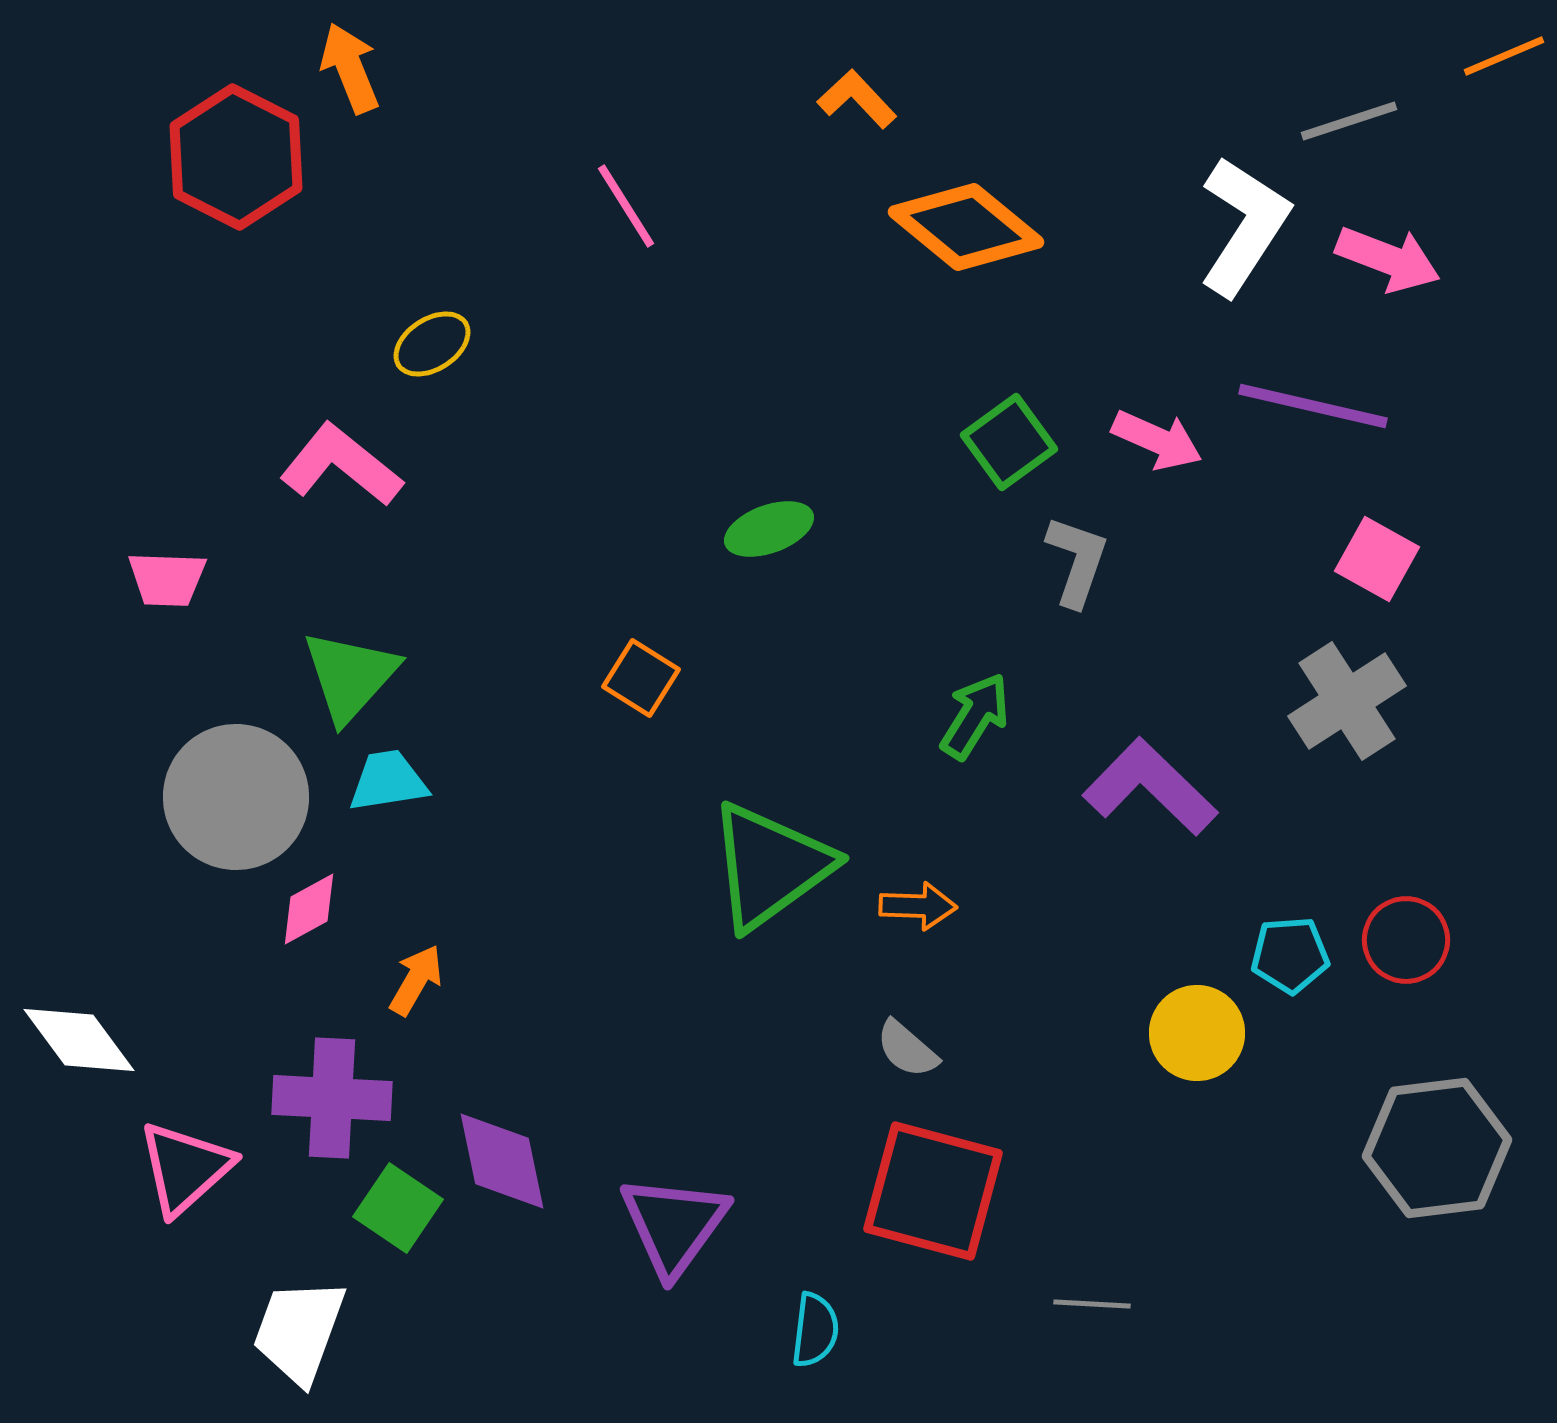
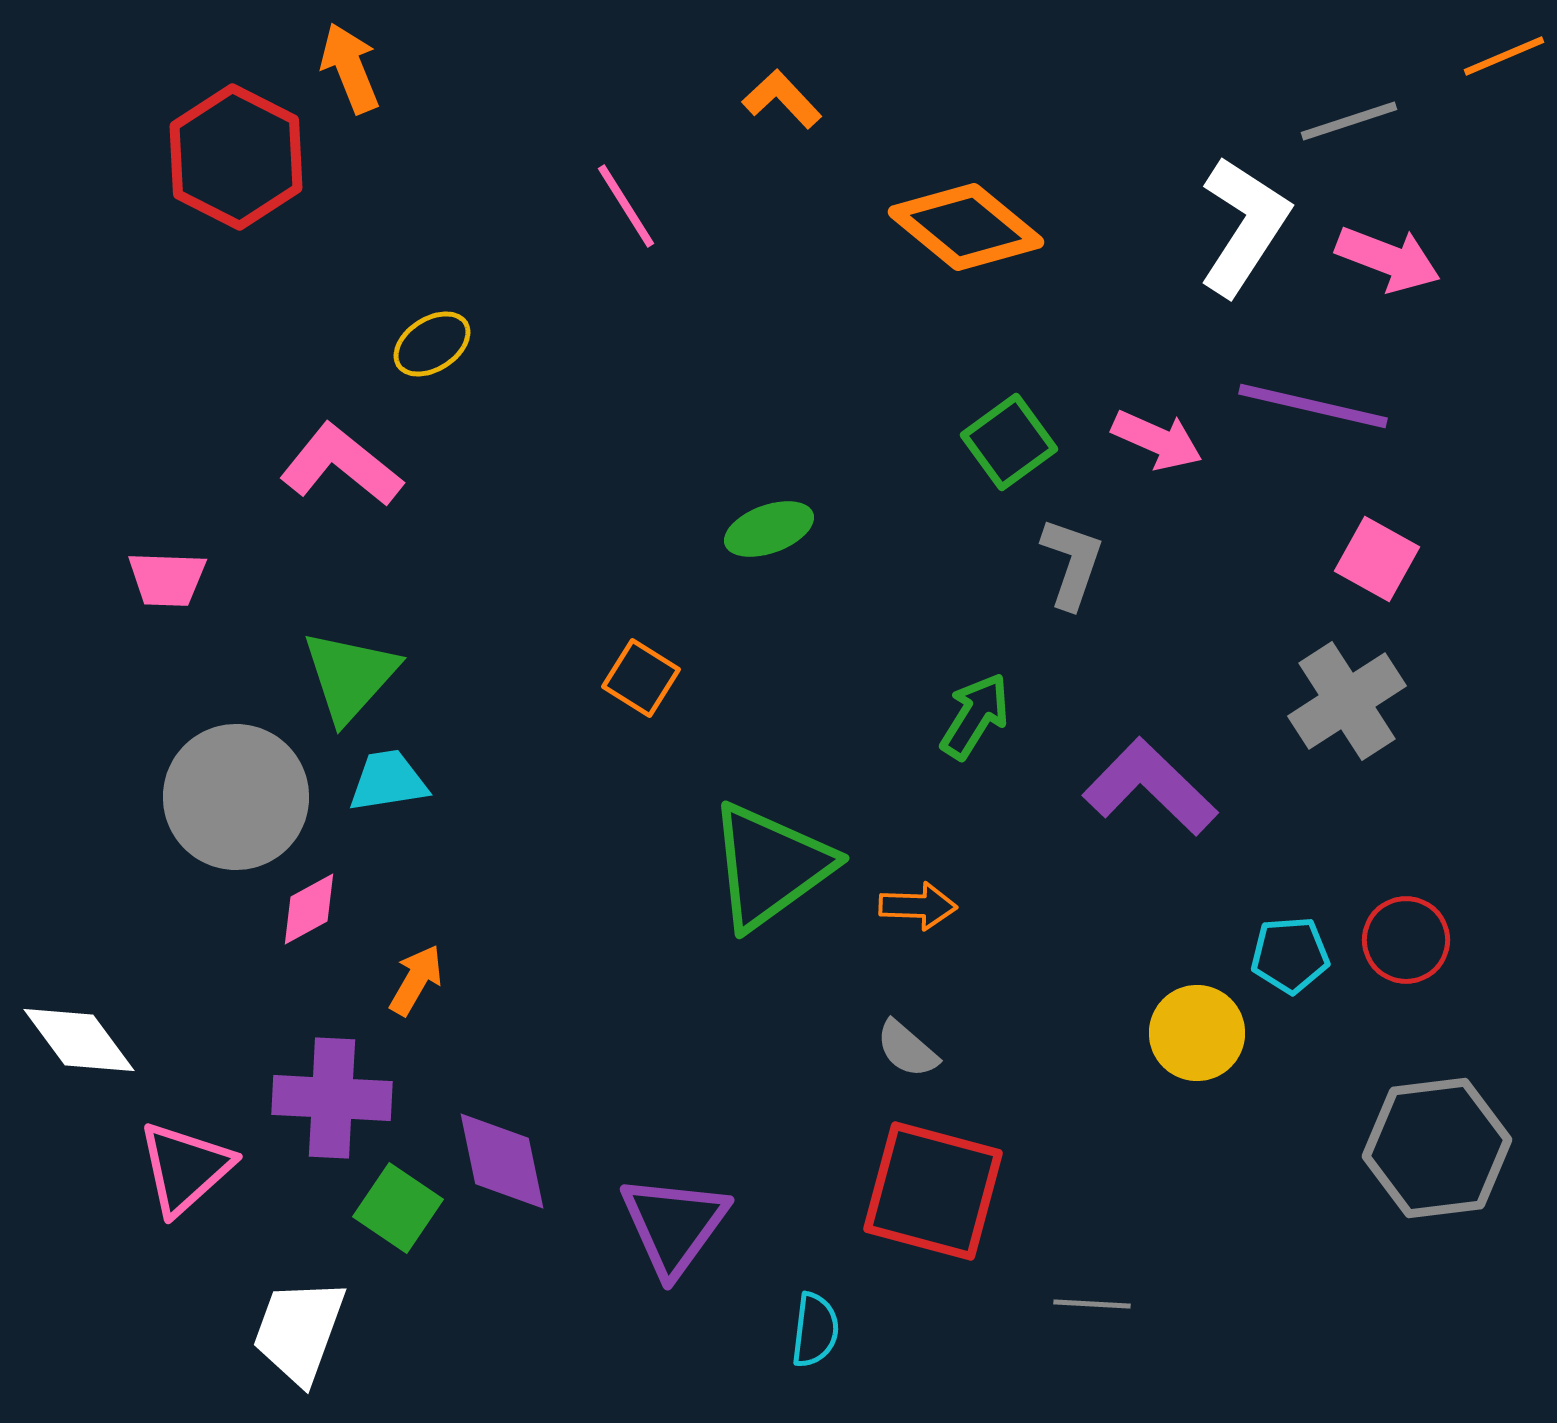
orange L-shape at (857, 99): moved 75 px left
gray L-shape at (1077, 561): moved 5 px left, 2 px down
